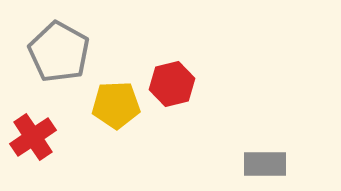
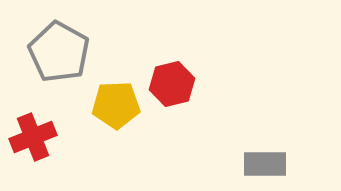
red cross: rotated 12 degrees clockwise
